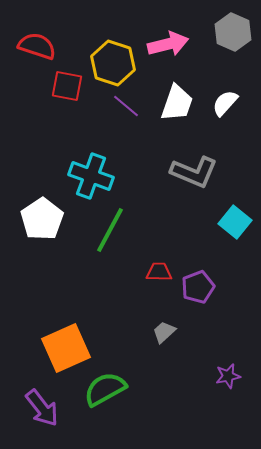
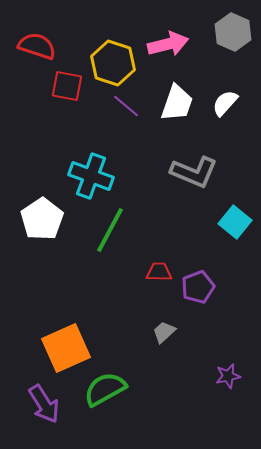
purple arrow: moved 2 px right, 4 px up; rotated 6 degrees clockwise
